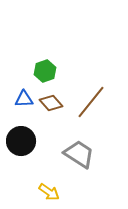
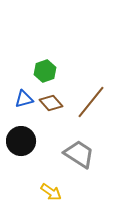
blue triangle: rotated 12 degrees counterclockwise
yellow arrow: moved 2 px right
